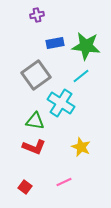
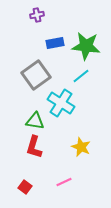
red L-shape: rotated 85 degrees clockwise
